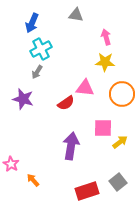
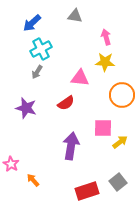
gray triangle: moved 1 px left, 1 px down
blue arrow: rotated 24 degrees clockwise
pink triangle: moved 5 px left, 10 px up
orange circle: moved 1 px down
purple star: moved 3 px right, 9 px down
